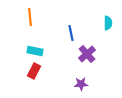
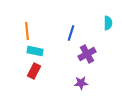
orange line: moved 3 px left, 14 px down
blue line: rotated 28 degrees clockwise
purple cross: rotated 12 degrees clockwise
purple star: moved 1 px up
